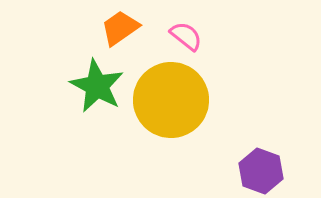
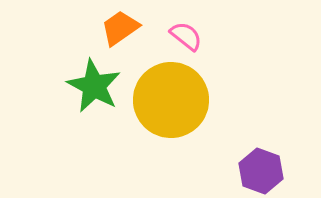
green star: moved 3 px left
